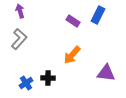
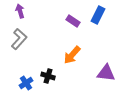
black cross: moved 2 px up; rotated 16 degrees clockwise
